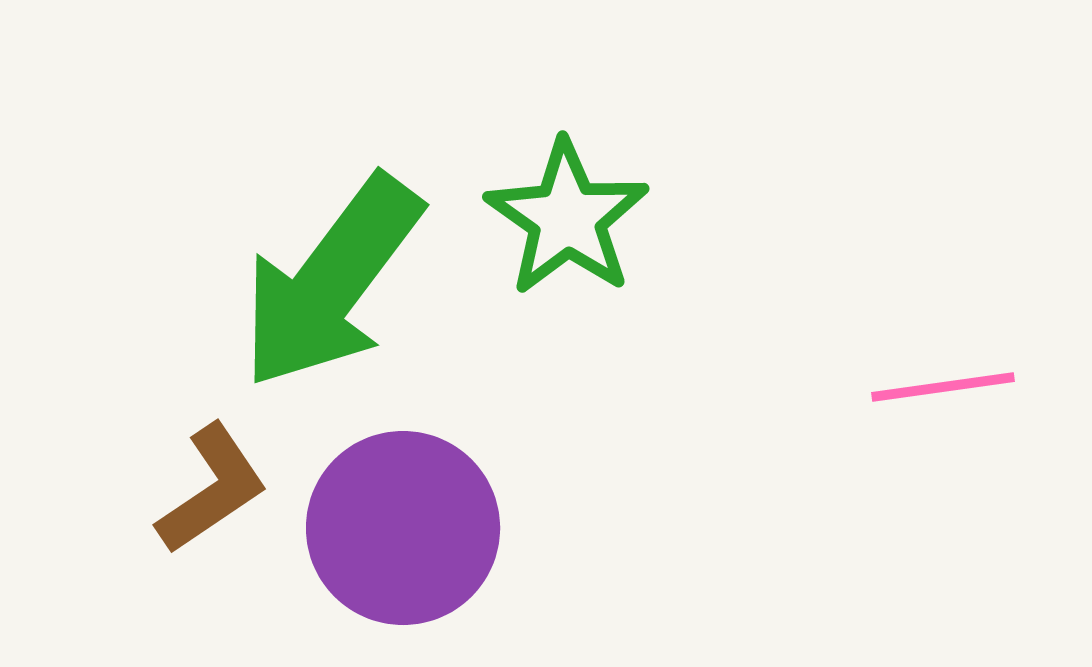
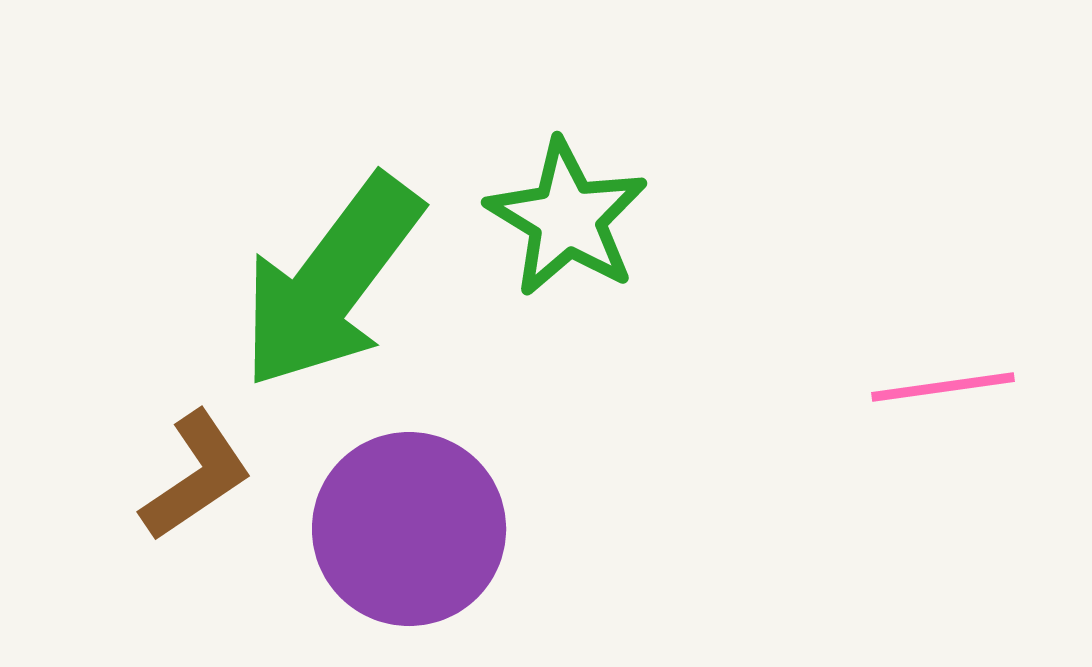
green star: rotated 4 degrees counterclockwise
brown L-shape: moved 16 px left, 13 px up
purple circle: moved 6 px right, 1 px down
